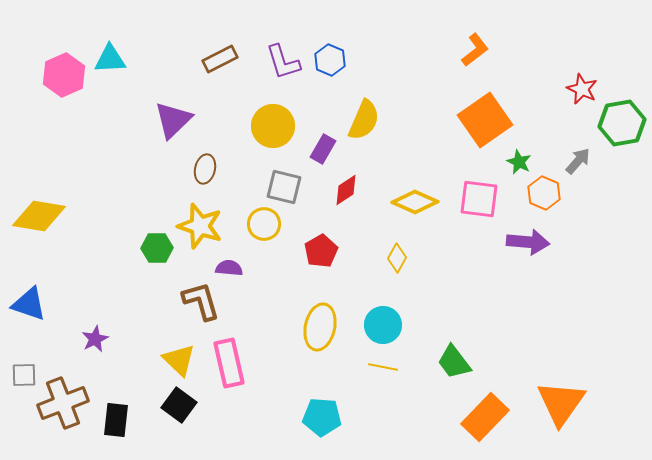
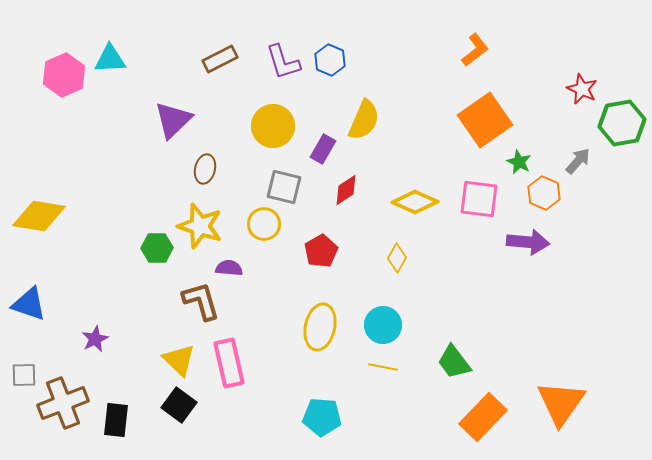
orange rectangle at (485, 417): moved 2 px left
